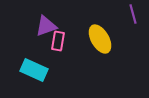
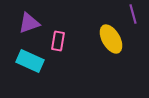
purple triangle: moved 17 px left, 3 px up
yellow ellipse: moved 11 px right
cyan rectangle: moved 4 px left, 9 px up
